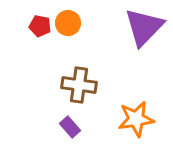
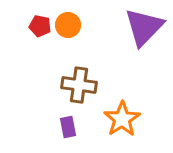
orange circle: moved 2 px down
orange star: moved 14 px left; rotated 24 degrees counterclockwise
purple rectangle: moved 2 px left; rotated 30 degrees clockwise
